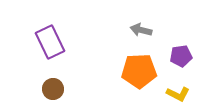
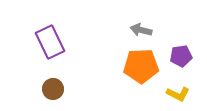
orange pentagon: moved 2 px right, 5 px up
